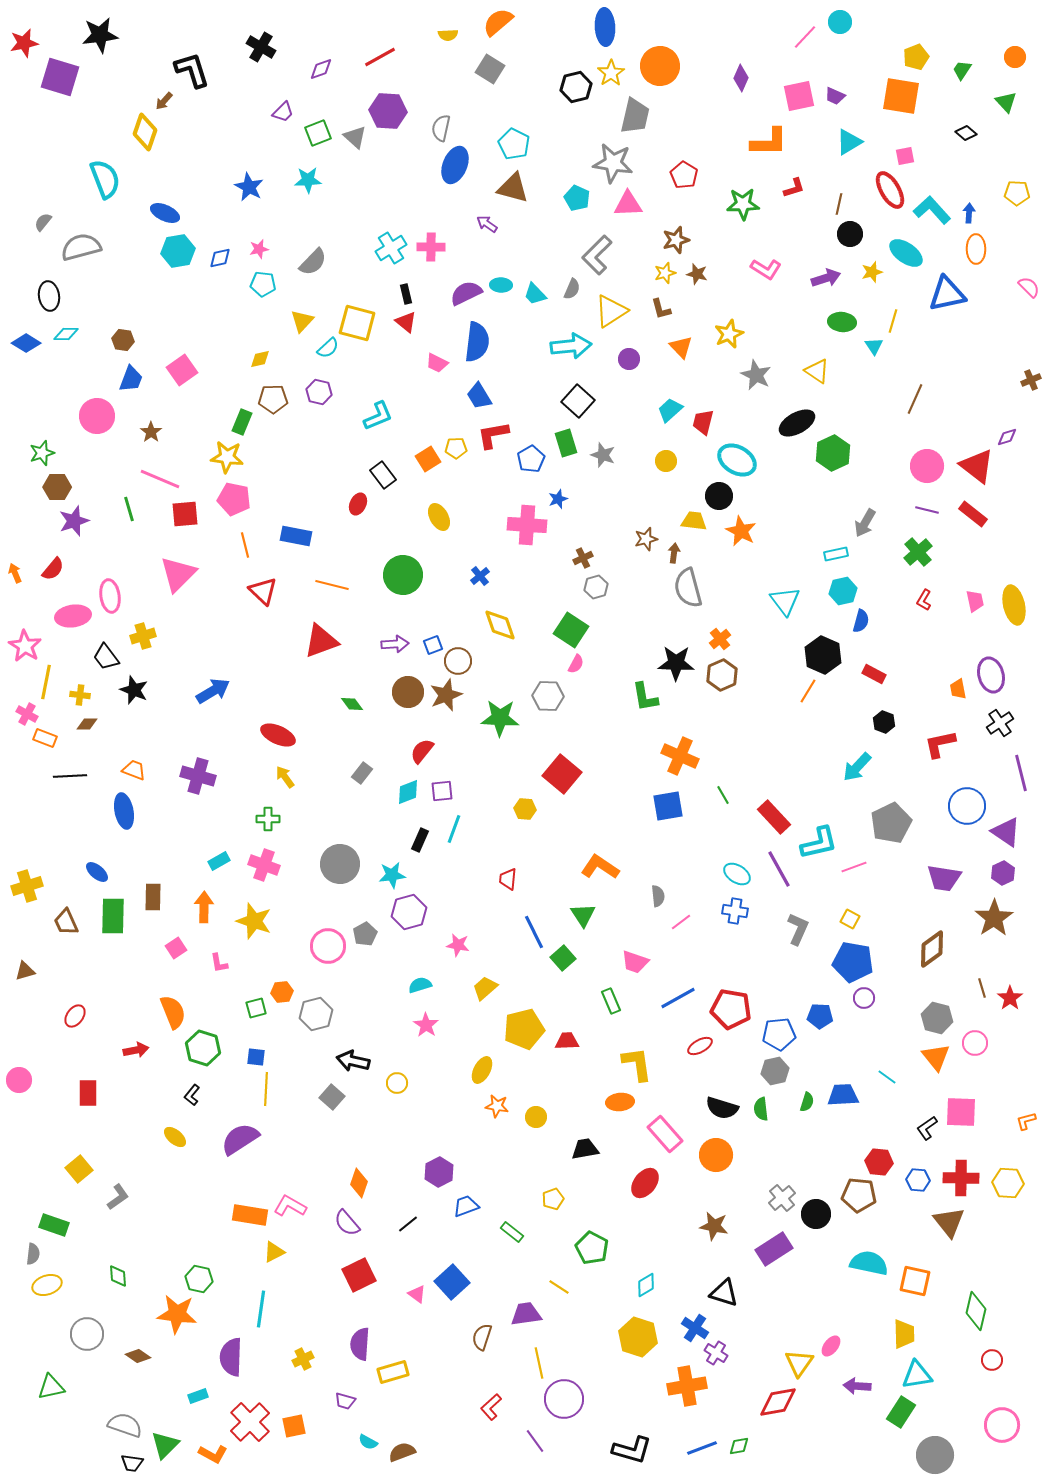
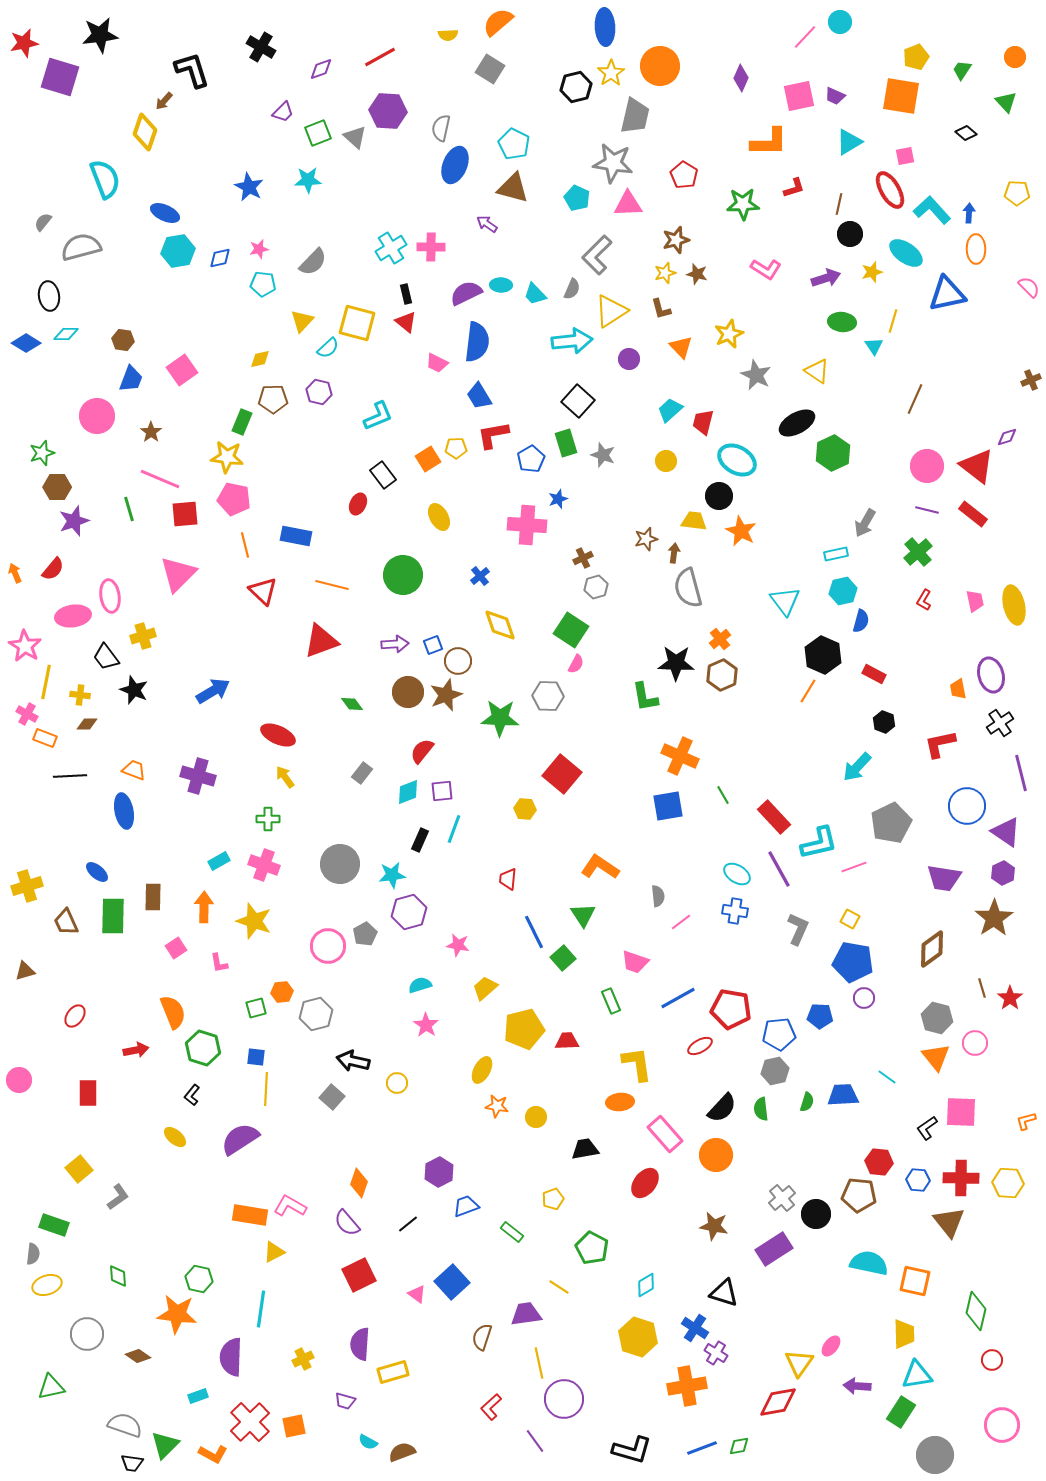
cyan arrow at (571, 346): moved 1 px right, 5 px up
black semicircle at (722, 1108): rotated 64 degrees counterclockwise
